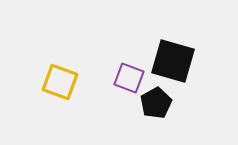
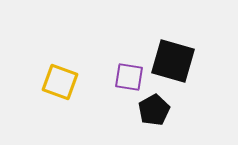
purple square: moved 1 px up; rotated 12 degrees counterclockwise
black pentagon: moved 2 px left, 7 px down
